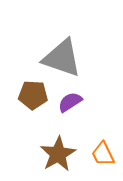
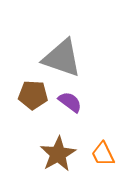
purple semicircle: rotated 70 degrees clockwise
